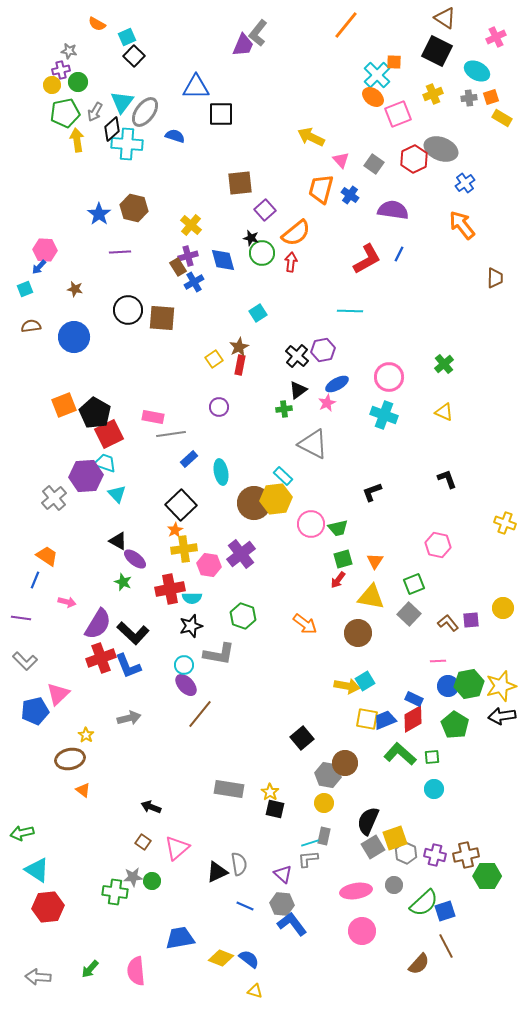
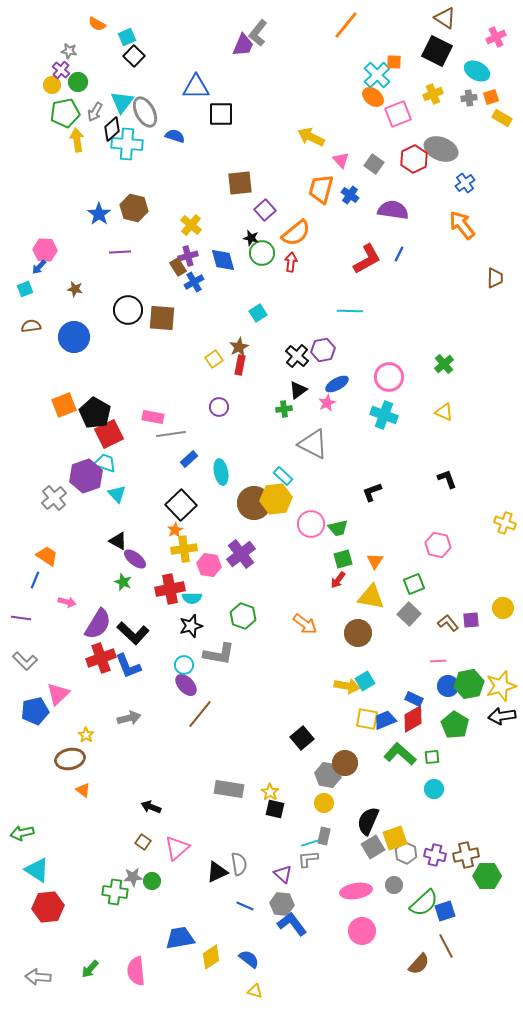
purple cross at (61, 70): rotated 36 degrees counterclockwise
gray ellipse at (145, 112): rotated 64 degrees counterclockwise
purple hexagon at (86, 476): rotated 16 degrees counterclockwise
yellow diamond at (221, 958): moved 10 px left, 1 px up; rotated 55 degrees counterclockwise
